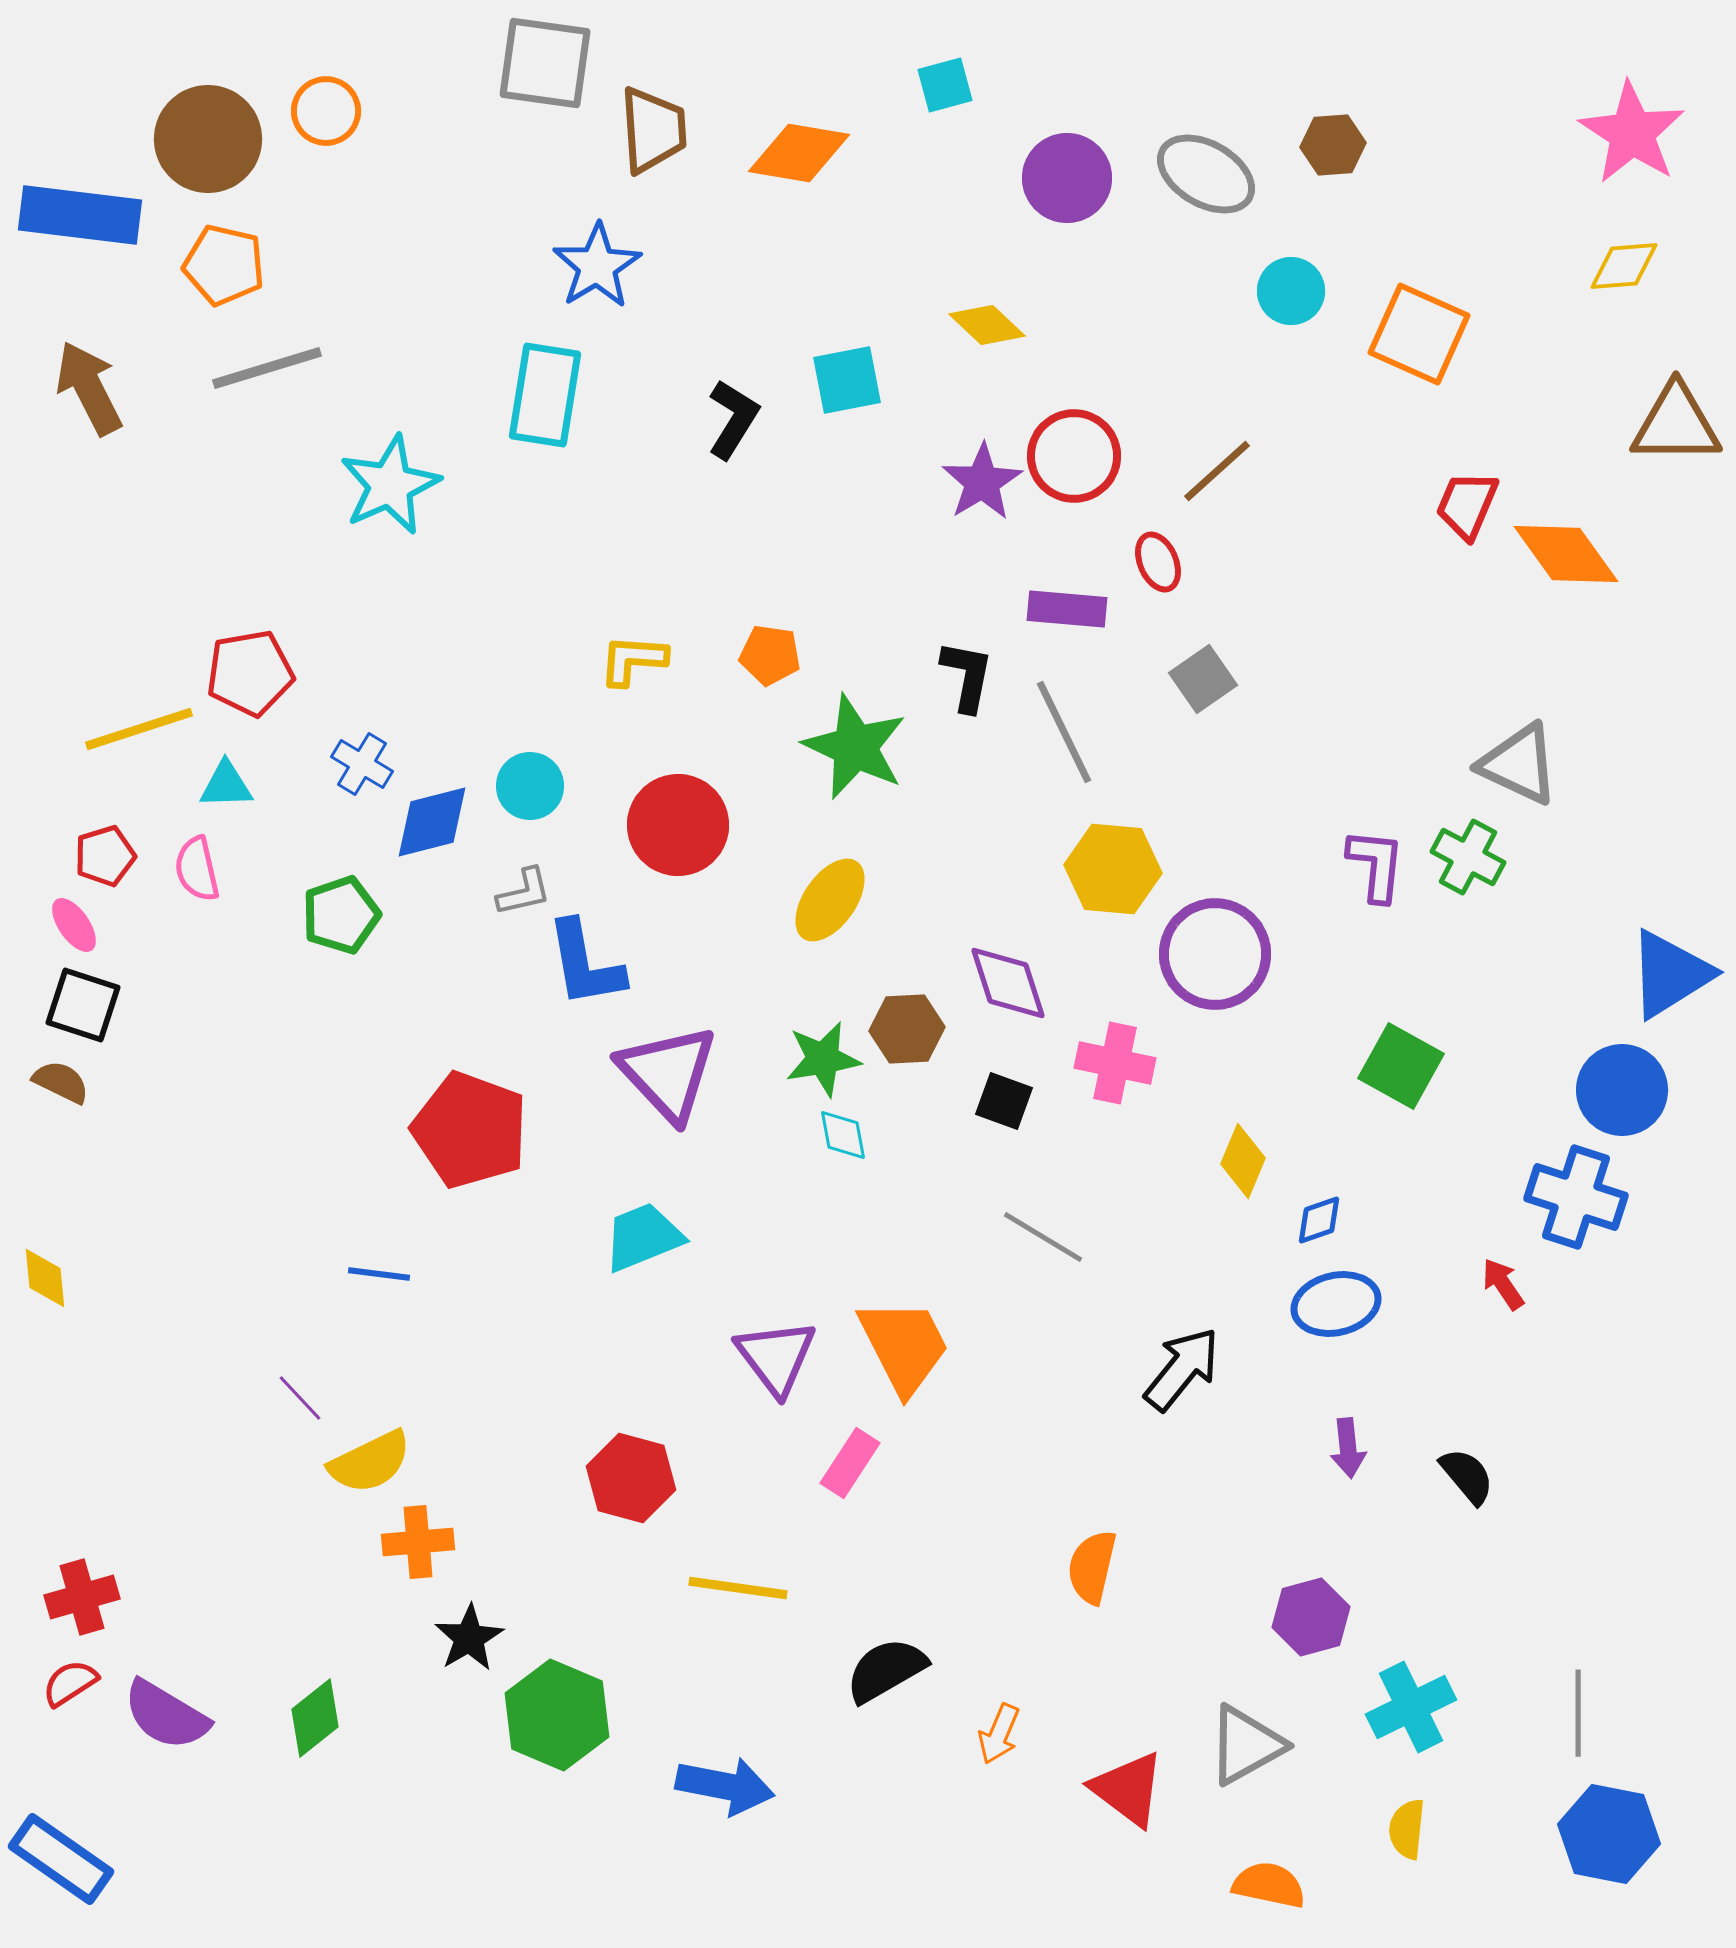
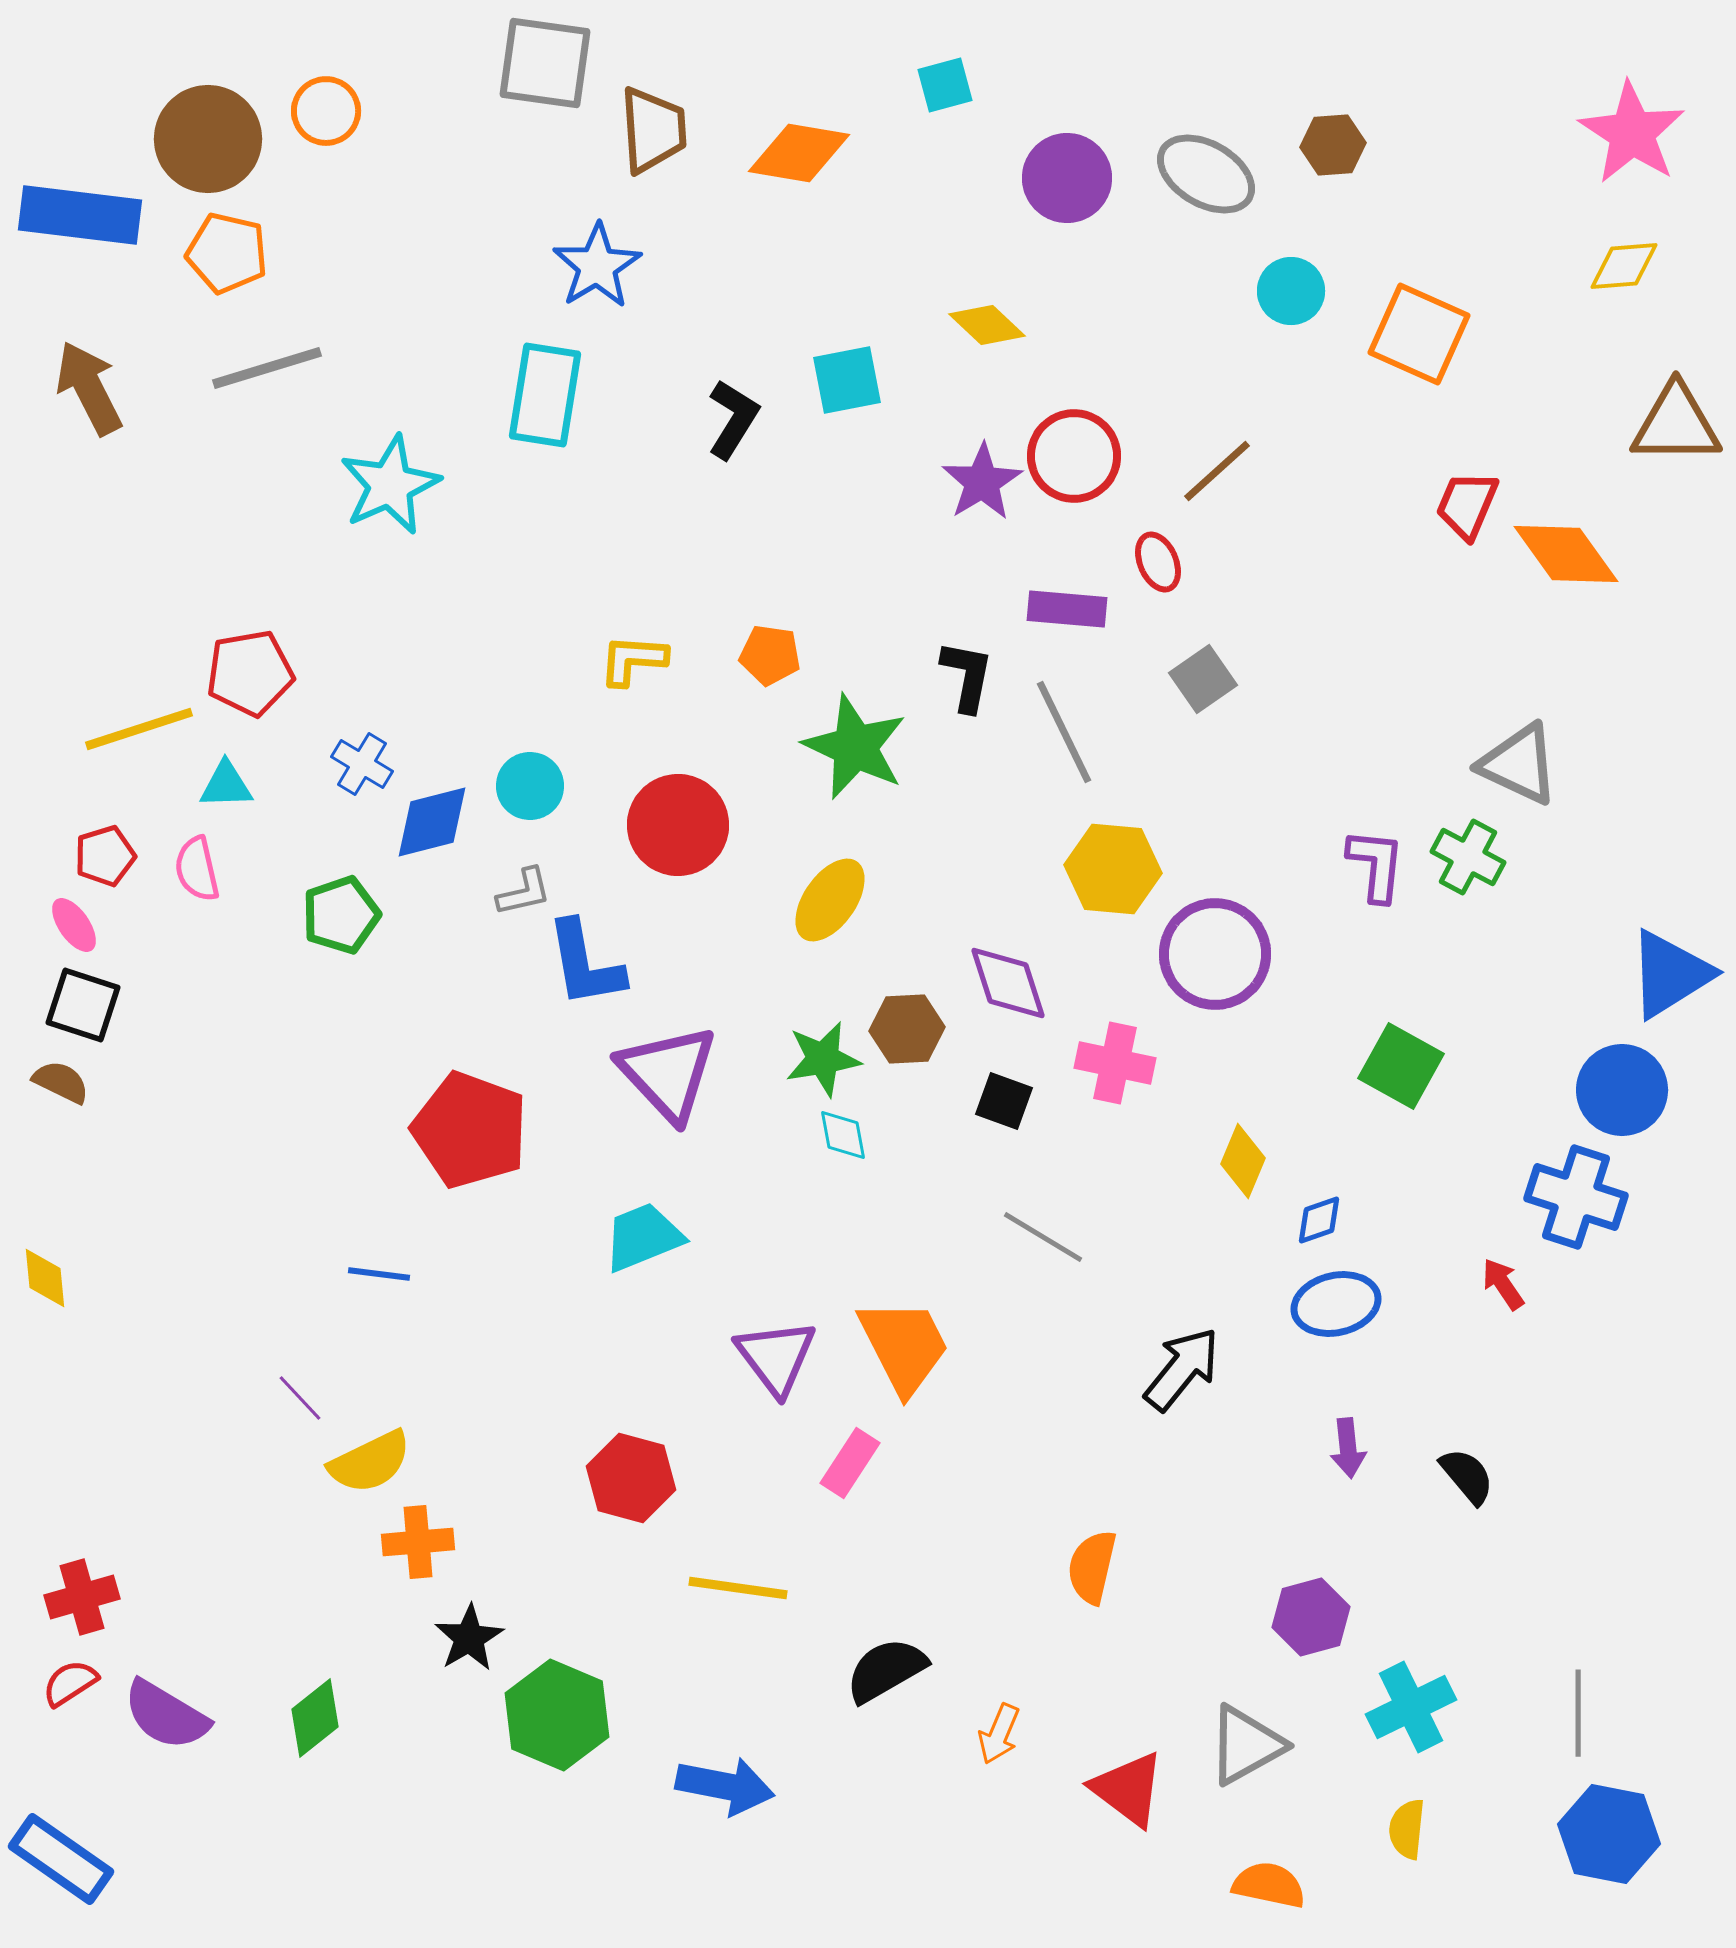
orange pentagon at (224, 265): moved 3 px right, 12 px up
